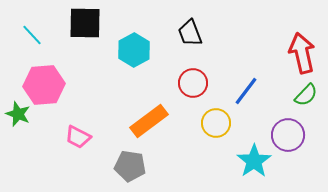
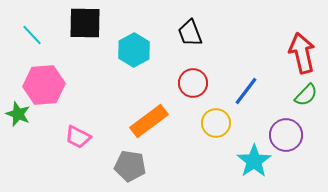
purple circle: moved 2 px left
